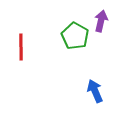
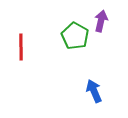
blue arrow: moved 1 px left
